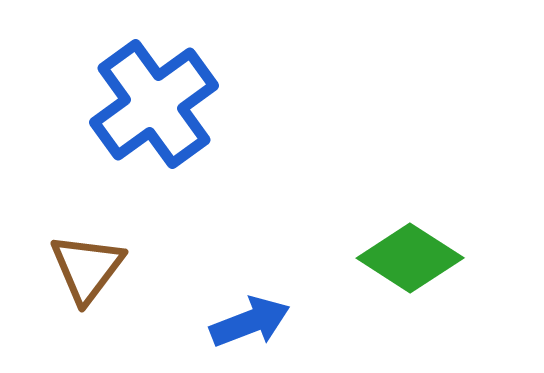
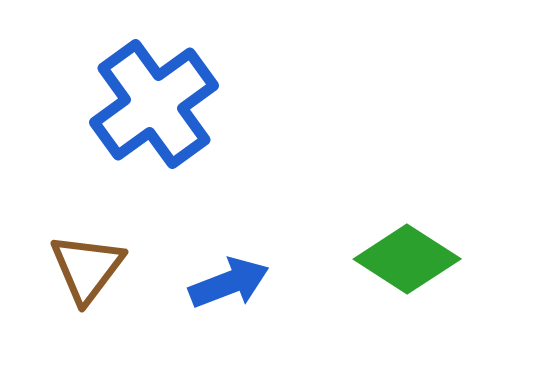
green diamond: moved 3 px left, 1 px down
blue arrow: moved 21 px left, 39 px up
